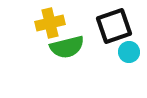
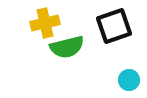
yellow cross: moved 5 px left
cyan circle: moved 28 px down
